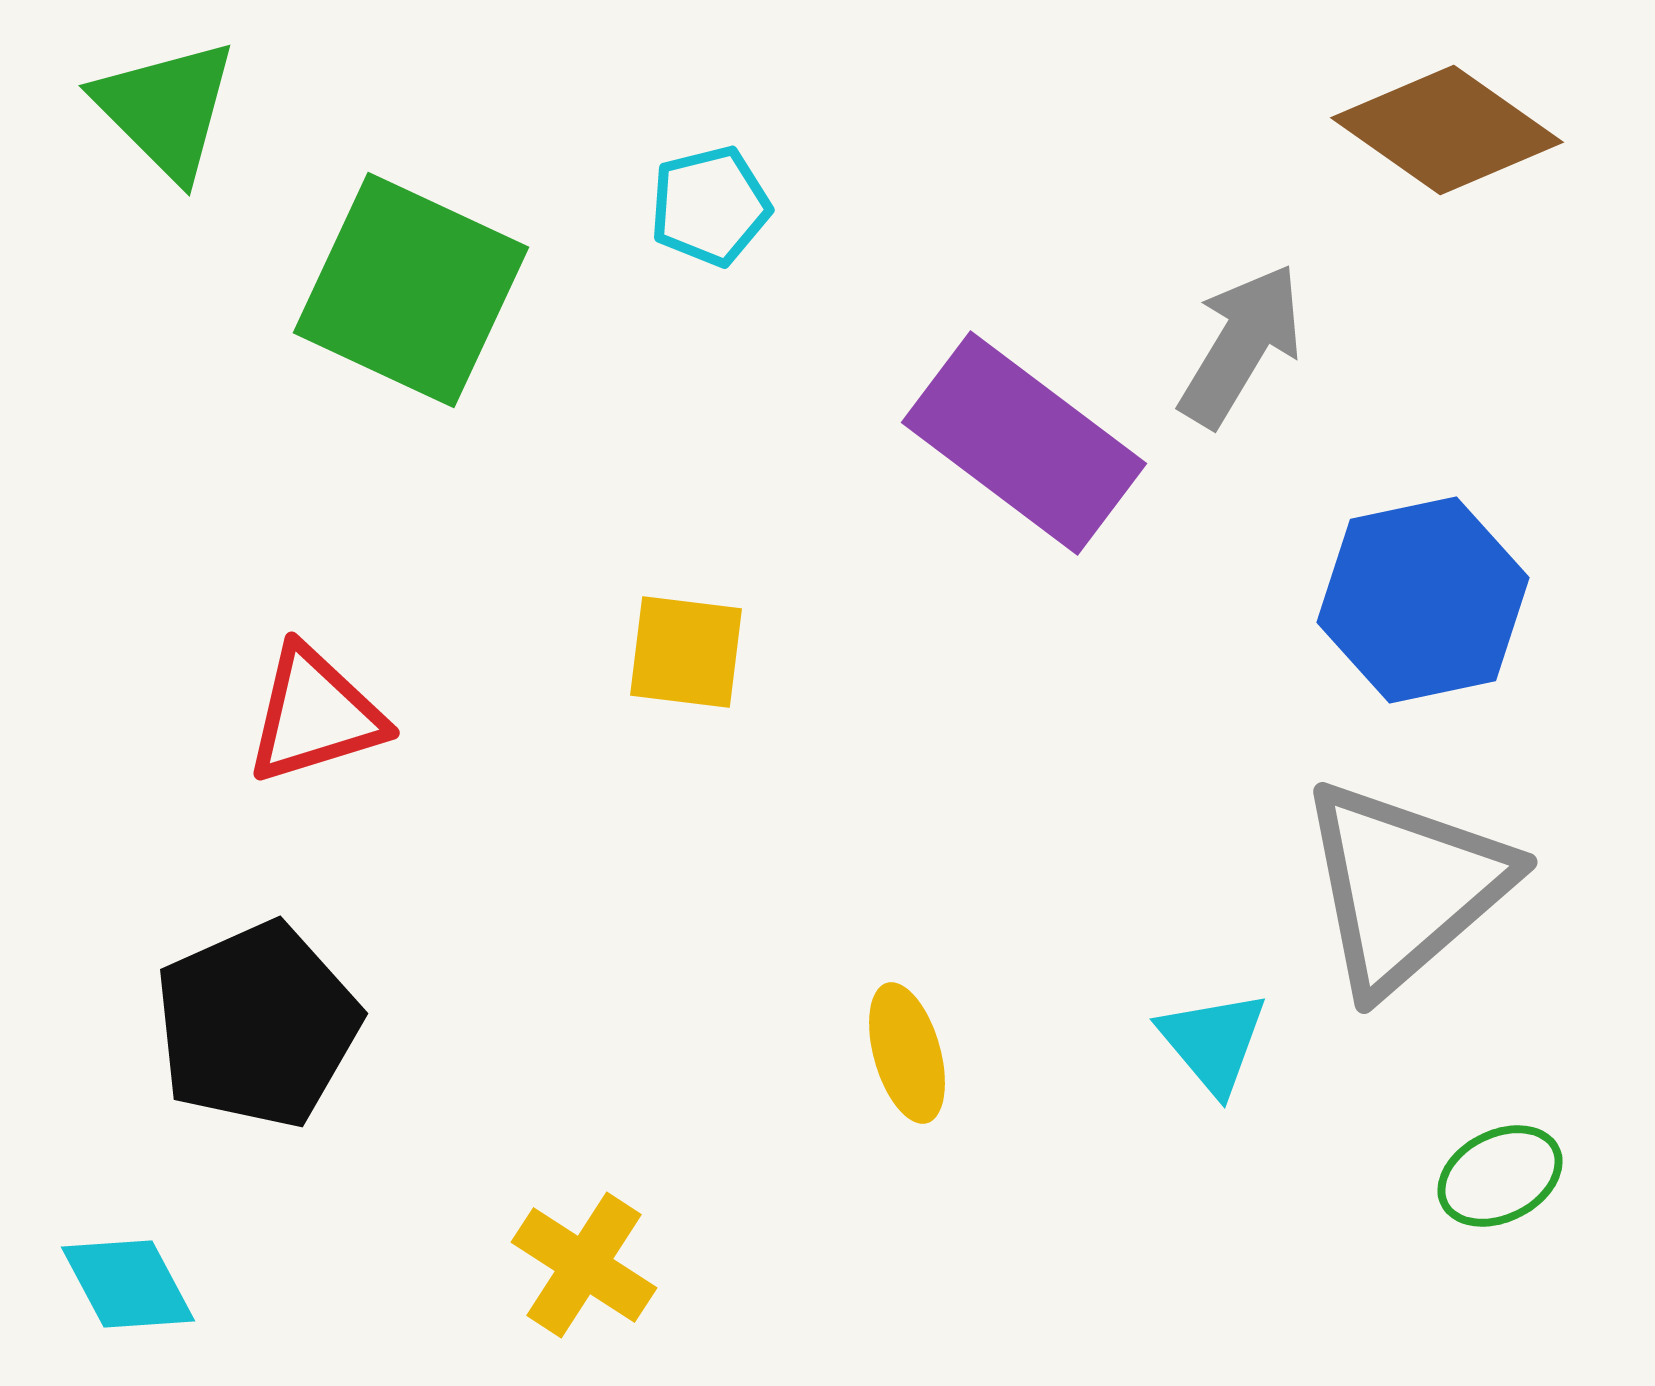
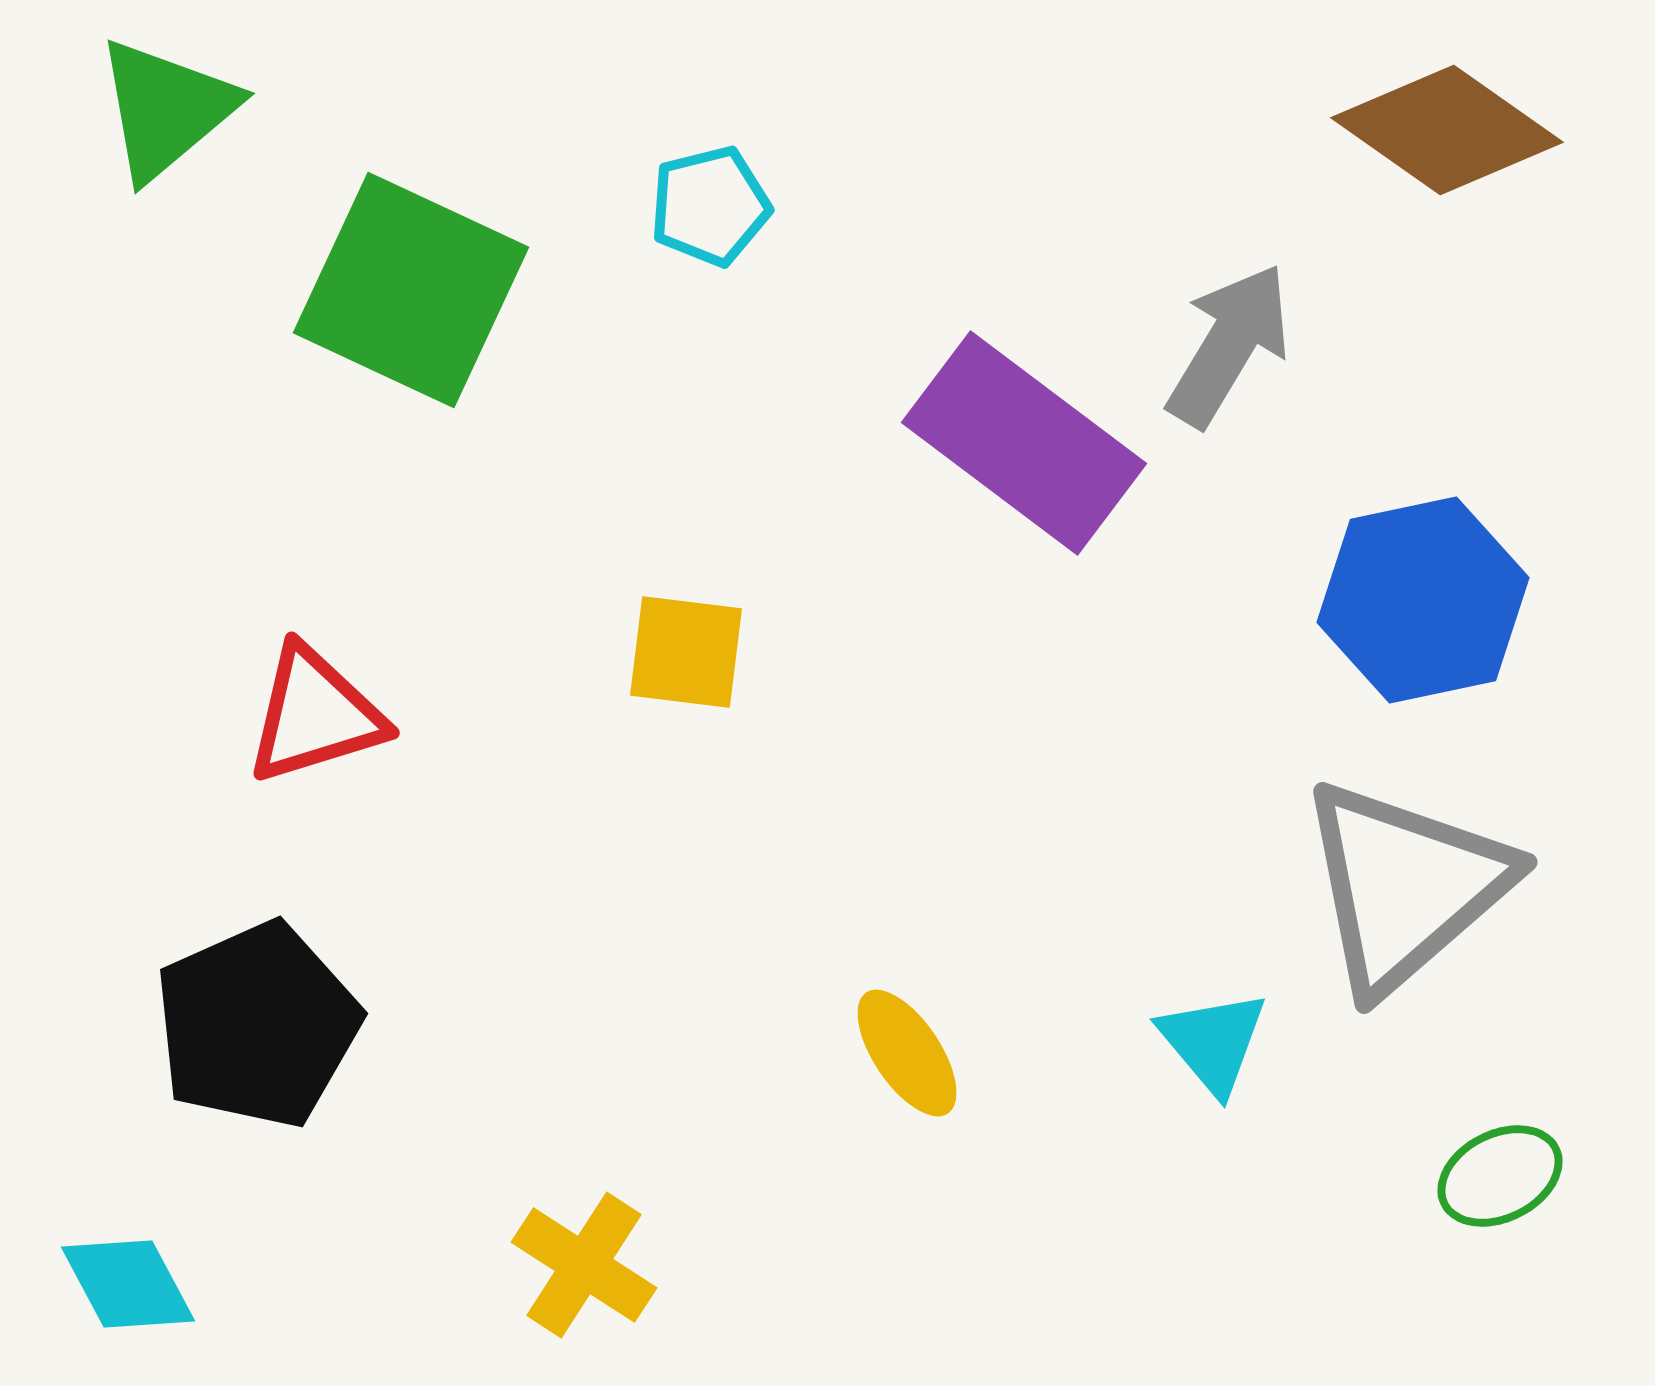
green triangle: rotated 35 degrees clockwise
gray arrow: moved 12 px left
yellow ellipse: rotated 18 degrees counterclockwise
